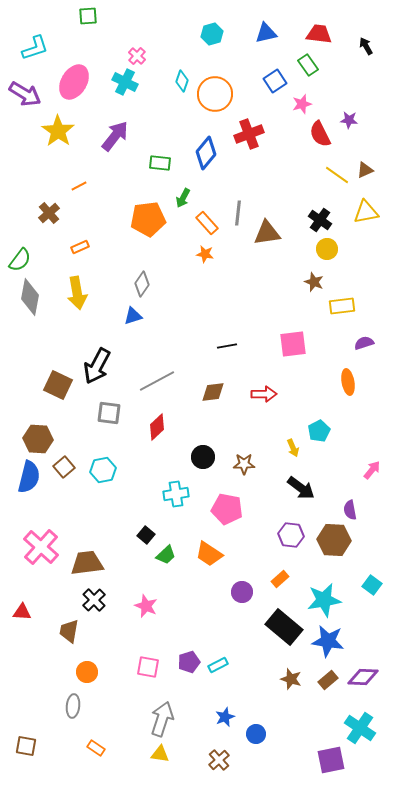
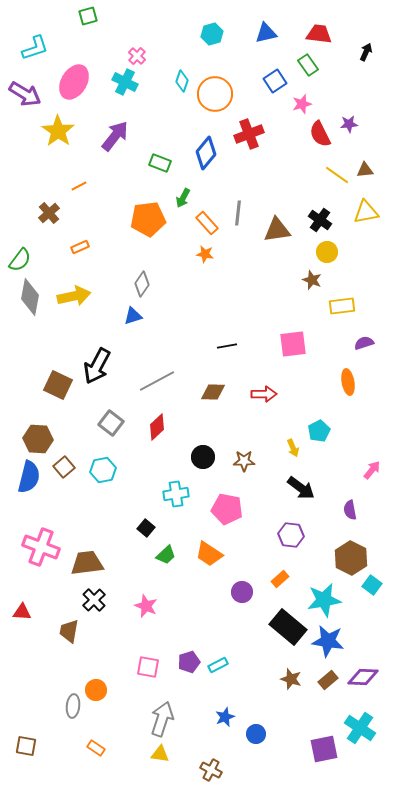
green square at (88, 16): rotated 12 degrees counterclockwise
black arrow at (366, 46): moved 6 px down; rotated 54 degrees clockwise
purple star at (349, 120): moved 4 px down; rotated 12 degrees counterclockwise
green rectangle at (160, 163): rotated 15 degrees clockwise
brown triangle at (365, 170): rotated 18 degrees clockwise
brown triangle at (267, 233): moved 10 px right, 3 px up
yellow circle at (327, 249): moved 3 px down
brown star at (314, 282): moved 2 px left, 2 px up
yellow arrow at (77, 293): moved 3 px left, 3 px down; rotated 92 degrees counterclockwise
brown diamond at (213, 392): rotated 10 degrees clockwise
gray square at (109, 413): moved 2 px right, 10 px down; rotated 30 degrees clockwise
brown star at (244, 464): moved 3 px up
black square at (146, 535): moved 7 px up
brown hexagon at (334, 540): moved 17 px right, 18 px down; rotated 24 degrees clockwise
pink cross at (41, 547): rotated 21 degrees counterclockwise
black rectangle at (284, 627): moved 4 px right
orange circle at (87, 672): moved 9 px right, 18 px down
brown cross at (219, 760): moved 8 px left, 10 px down; rotated 20 degrees counterclockwise
purple square at (331, 760): moved 7 px left, 11 px up
